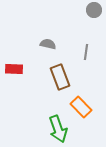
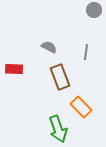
gray semicircle: moved 1 px right, 3 px down; rotated 14 degrees clockwise
